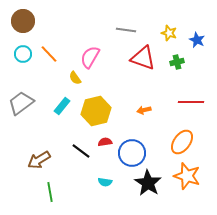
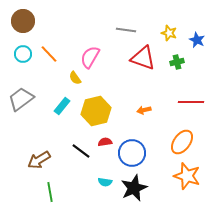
gray trapezoid: moved 4 px up
black star: moved 14 px left, 5 px down; rotated 16 degrees clockwise
